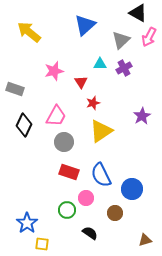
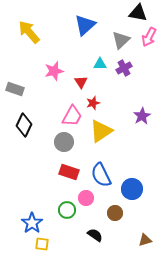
black triangle: rotated 18 degrees counterclockwise
yellow arrow: rotated 10 degrees clockwise
pink trapezoid: moved 16 px right
blue star: moved 5 px right
black semicircle: moved 5 px right, 2 px down
